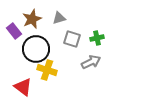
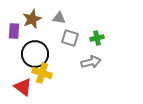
gray triangle: rotated 24 degrees clockwise
purple rectangle: rotated 42 degrees clockwise
gray square: moved 2 px left, 1 px up
black circle: moved 1 px left, 5 px down
gray arrow: rotated 12 degrees clockwise
yellow cross: moved 5 px left, 3 px down
